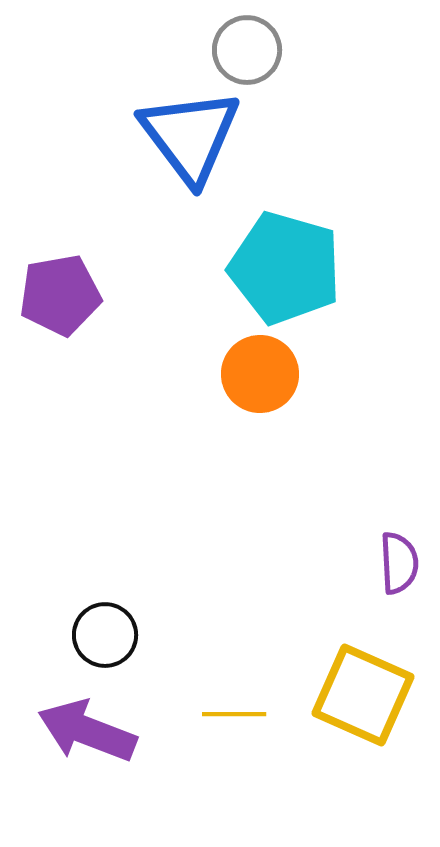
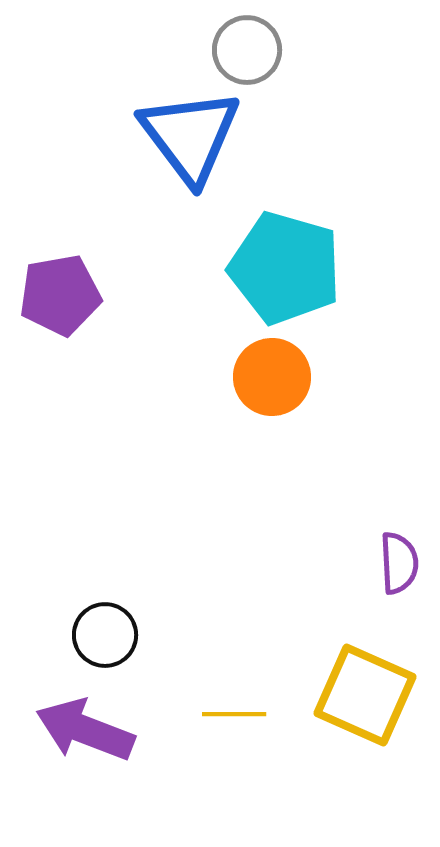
orange circle: moved 12 px right, 3 px down
yellow square: moved 2 px right
purple arrow: moved 2 px left, 1 px up
